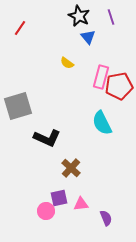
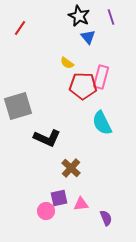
red pentagon: moved 36 px left; rotated 12 degrees clockwise
